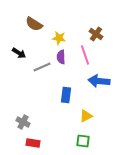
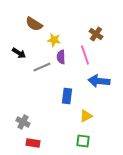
yellow star: moved 5 px left, 2 px down
blue rectangle: moved 1 px right, 1 px down
